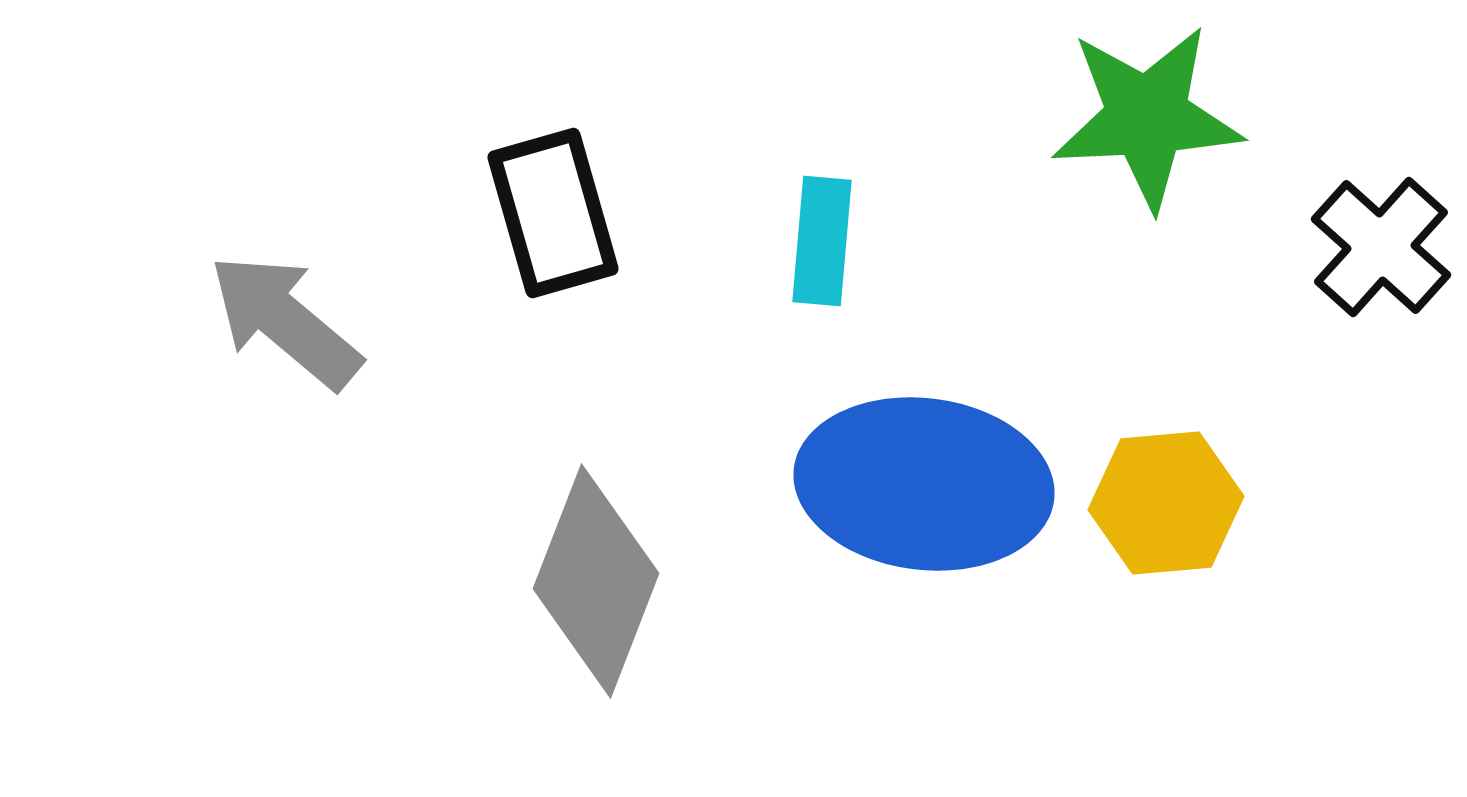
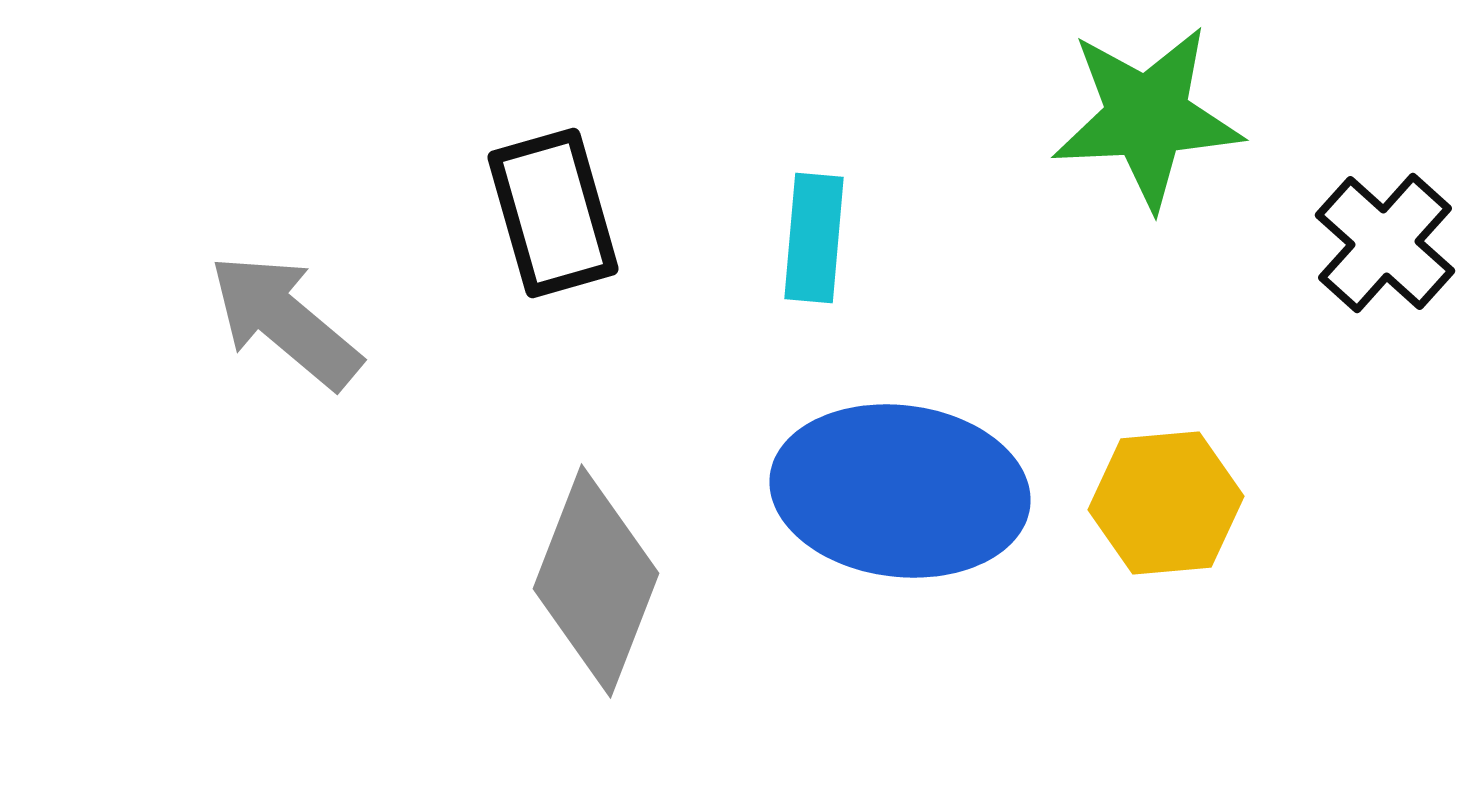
cyan rectangle: moved 8 px left, 3 px up
black cross: moved 4 px right, 4 px up
blue ellipse: moved 24 px left, 7 px down
